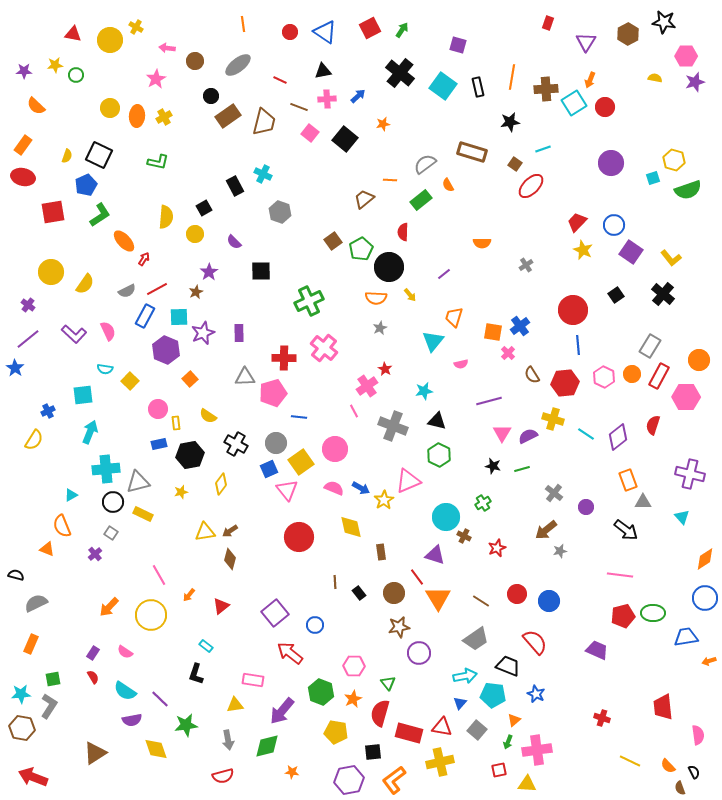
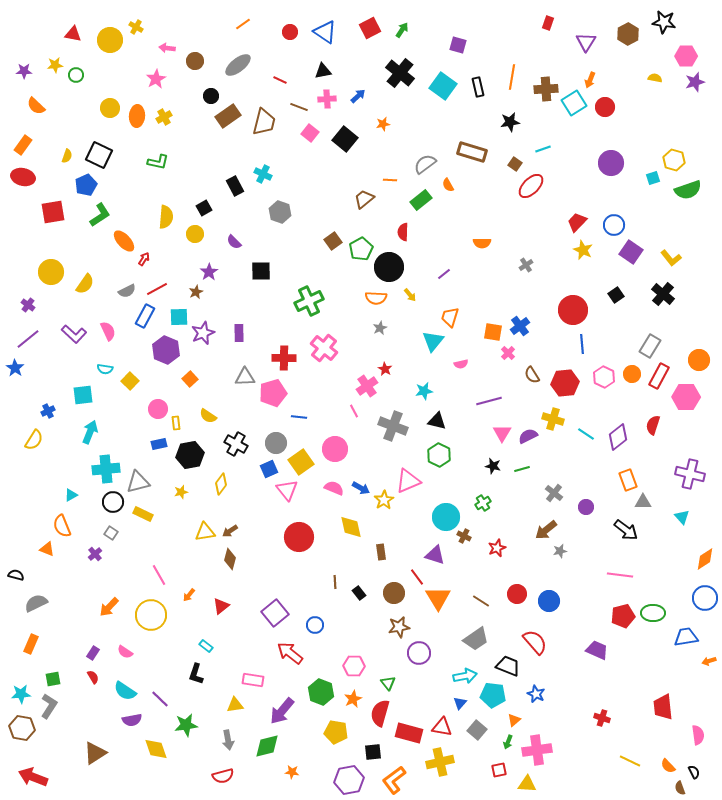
orange line at (243, 24): rotated 63 degrees clockwise
orange trapezoid at (454, 317): moved 4 px left
blue line at (578, 345): moved 4 px right, 1 px up
